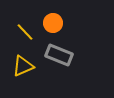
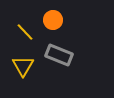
orange circle: moved 3 px up
yellow triangle: rotated 35 degrees counterclockwise
